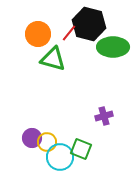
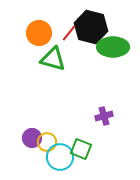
black hexagon: moved 2 px right, 3 px down
orange circle: moved 1 px right, 1 px up
